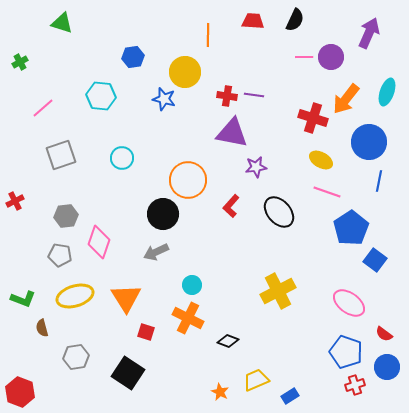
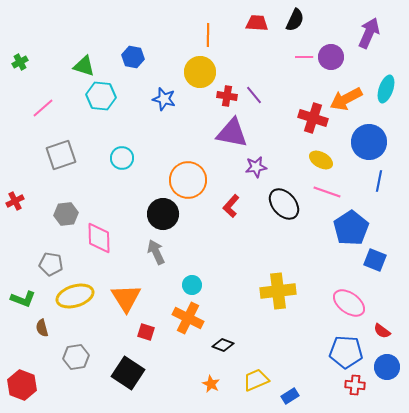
red trapezoid at (253, 21): moved 4 px right, 2 px down
green triangle at (62, 23): moved 22 px right, 43 px down
blue hexagon at (133, 57): rotated 20 degrees clockwise
yellow circle at (185, 72): moved 15 px right
cyan ellipse at (387, 92): moved 1 px left, 3 px up
purple line at (254, 95): rotated 42 degrees clockwise
orange arrow at (346, 99): rotated 24 degrees clockwise
black ellipse at (279, 212): moved 5 px right, 8 px up
gray hexagon at (66, 216): moved 2 px up
pink diamond at (99, 242): moved 4 px up; rotated 20 degrees counterclockwise
gray arrow at (156, 252): rotated 90 degrees clockwise
gray pentagon at (60, 255): moved 9 px left, 9 px down
blue square at (375, 260): rotated 15 degrees counterclockwise
yellow cross at (278, 291): rotated 20 degrees clockwise
red semicircle at (384, 334): moved 2 px left, 3 px up
black diamond at (228, 341): moved 5 px left, 4 px down
blue pentagon at (346, 352): rotated 16 degrees counterclockwise
red cross at (355, 385): rotated 24 degrees clockwise
red hexagon at (20, 392): moved 2 px right, 7 px up
orange star at (220, 392): moved 9 px left, 8 px up
